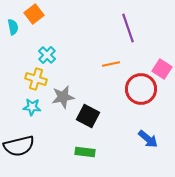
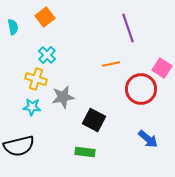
orange square: moved 11 px right, 3 px down
pink square: moved 1 px up
black square: moved 6 px right, 4 px down
